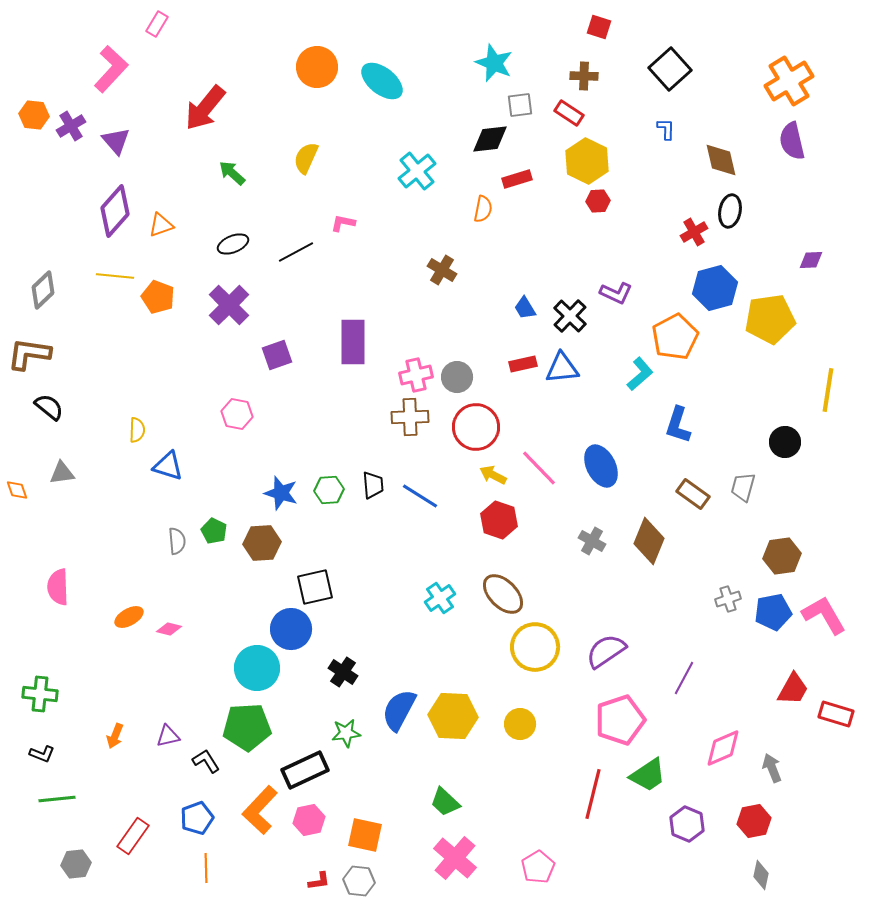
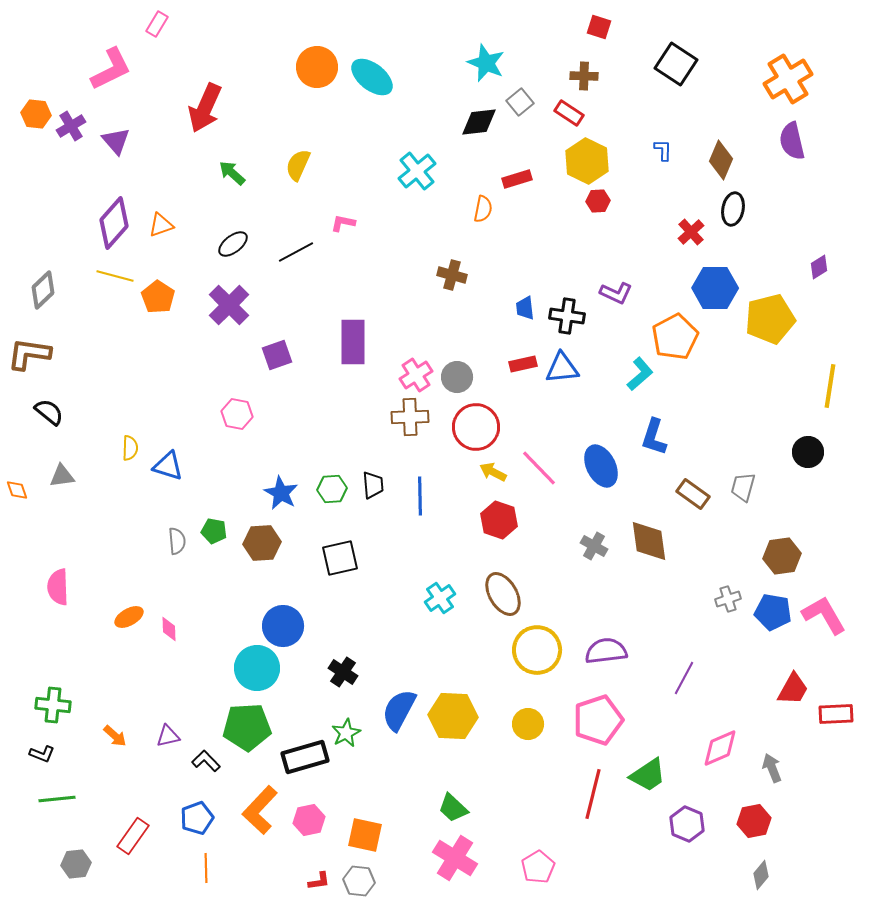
cyan star at (494, 63): moved 8 px left
pink L-shape at (111, 69): rotated 21 degrees clockwise
black square at (670, 69): moved 6 px right, 5 px up; rotated 15 degrees counterclockwise
cyan ellipse at (382, 81): moved 10 px left, 4 px up
orange cross at (789, 81): moved 1 px left, 2 px up
gray square at (520, 105): moved 3 px up; rotated 32 degrees counterclockwise
red arrow at (205, 108): rotated 15 degrees counterclockwise
orange hexagon at (34, 115): moved 2 px right, 1 px up
blue L-shape at (666, 129): moved 3 px left, 21 px down
black diamond at (490, 139): moved 11 px left, 17 px up
yellow semicircle at (306, 158): moved 8 px left, 7 px down
brown diamond at (721, 160): rotated 36 degrees clockwise
purple diamond at (115, 211): moved 1 px left, 12 px down
black ellipse at (730, 211): moved 3 px right, 2 px up
red cross at (694, 232): moved 3 px left; rotated 12 degrees counterclockwise
black ellipse at (233, 244): rotated 16 degrees counterclockwise
purple diamond at (811, 260): moved 8 px right, 7 px down; rotated 30 degrees counterclockwise
brown cross at (442, 270): moved 10 px right, 5 px down; rotated 16 degrees counterclockwise
yellow line at (115, 276): rotated 9 degrees clockwise
blue hexagon at (715, 288): rotated 15 degrees clockwise
orange pentagon at (158, 297): rotated 12 degrees clockwise
blue trapezoid at (525, 308): rotated 25 degrees clockwise
black cross at (570, 316): moved 3 px left; rotated 36 degrees counterclockwise
yellow pentagon at (770, 319): rotated 6 degrees counterclockwise
pink cross at (416, 375): rotated 20 degrees counterclockwise
yellow line at (828, 390): moved 2 px right, 4 px up
black semicircle at (49, 407): moved 5 px down
blue L-shape at (678, 425): moved 24 px left, 12 px down
yellow semicircle at (137, 430): moved 7 px left, 18 px down
black circle at (785, 442): moved 23 px right, 10 px down
gray triangle at (62, 473): moved 3 px down
yellow arrow at (493, 475): moved 3 px up
green hexagon at (329, 490): moved 3 px right, 1 px up
blue star at (281, 493): rotated 12 degrees clockwise
blue line at (420, 496): rotated 57 degrees clockwise
green pentagon at (214, 531): rotated 15 degrees counterclockwise
gray cross at (592, 541): moved 2 px right, 5 px down
brown diamond at (649, 541): rotated 30 degrees counterclockwise
black square at (315, 587): moved 25 px right, 29 px up
brown ellipse at (503, 594): rotated 15 degrees clockwise
blue pentagon at (773, 612): rotated 21 degrees clockwise
pink diamond at (169, 629): rotated 75 degrees clockwise
blue circle at (291, 629): moved 8 px left, 3 px up
yellow circle at (535, 647): moved 2 px right, 3 px down
purple semicircle at (606, 651): rotated 27 degrees clockwise
green cross at (40, 694): moved 13 px right, 11 px down
red rectangle at (836, 714): rotated 20 degrees counterclockwise
pink pentagon at (620, 720): moved 22 px left
yellow circle at (520, 724): moved 8 px right
green star at (346, 733): rotated 20 degrees counterclockwise
orange arrow at (115, 736): rotated 70 degrees counterclockwise
pink diamond at (723, 748): moved 3 px left
black L-shape at (206, 761): rotated 12 degrees counterclockwise
black rectangle at (305, 770): moved 13 px up; rotated 9 degrees clockwise
green trapezoid at (445, 802): moved 8 px right, 6 px down
pink cross at (455, 858): rotated 9 degrees counterclockwise
gray diamond at (761, 875): rotated 28 degrees clockwise
